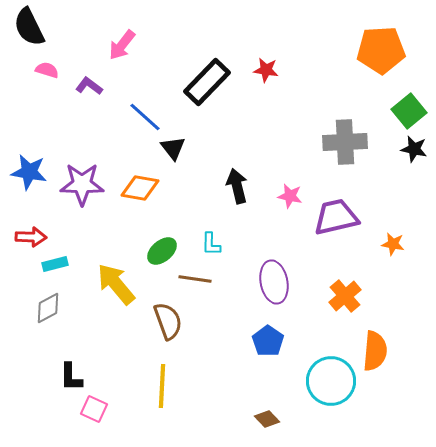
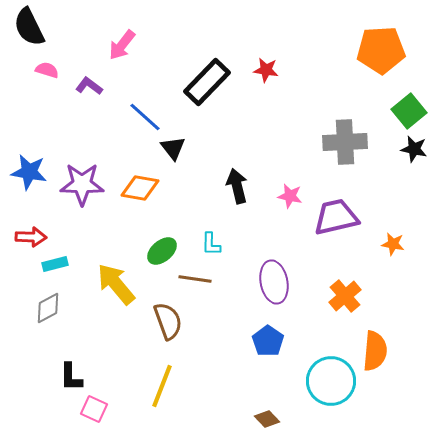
yellow line: rotated 18 degrees clockwise
